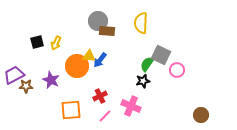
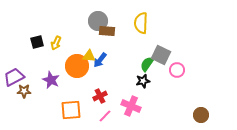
purple trapezoid: moved 2 px down
brown star: moved 2 px left, 5 px down
